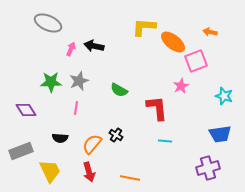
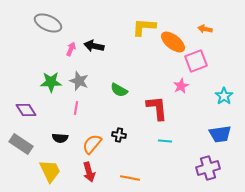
orange arrow: moved 5 px left, 3 px up
gray star: rotated 30 degrees counterclockwise
cyan star: rotated 18 degrees clockwise
black cross: moved 3 px right; rotated 24 degrees counterclockwise
gray rectangle: moved 7 px up; rotated 55 degrees clockwise
